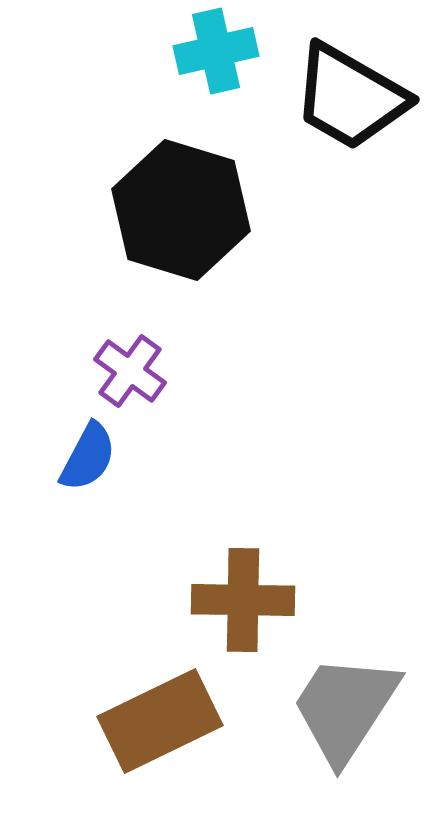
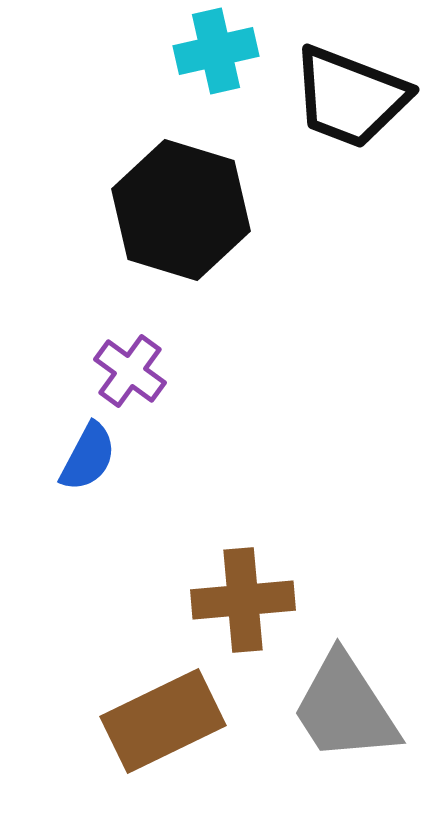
black trapezoid: rotated 9 degrees counterclockwise
brown cross: rotated 6 degrees counterclockwise
gray trapezoid: rotated 66 degrees counterclockwise
brown rectangle: moved 3 px right
